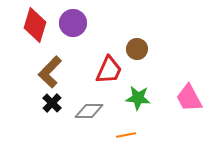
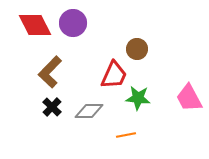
red diamond: rotated 44 degrees counterclockwise
red trapezoid: moved 5 px right, 5 px down
black cross: moved 4 px down
